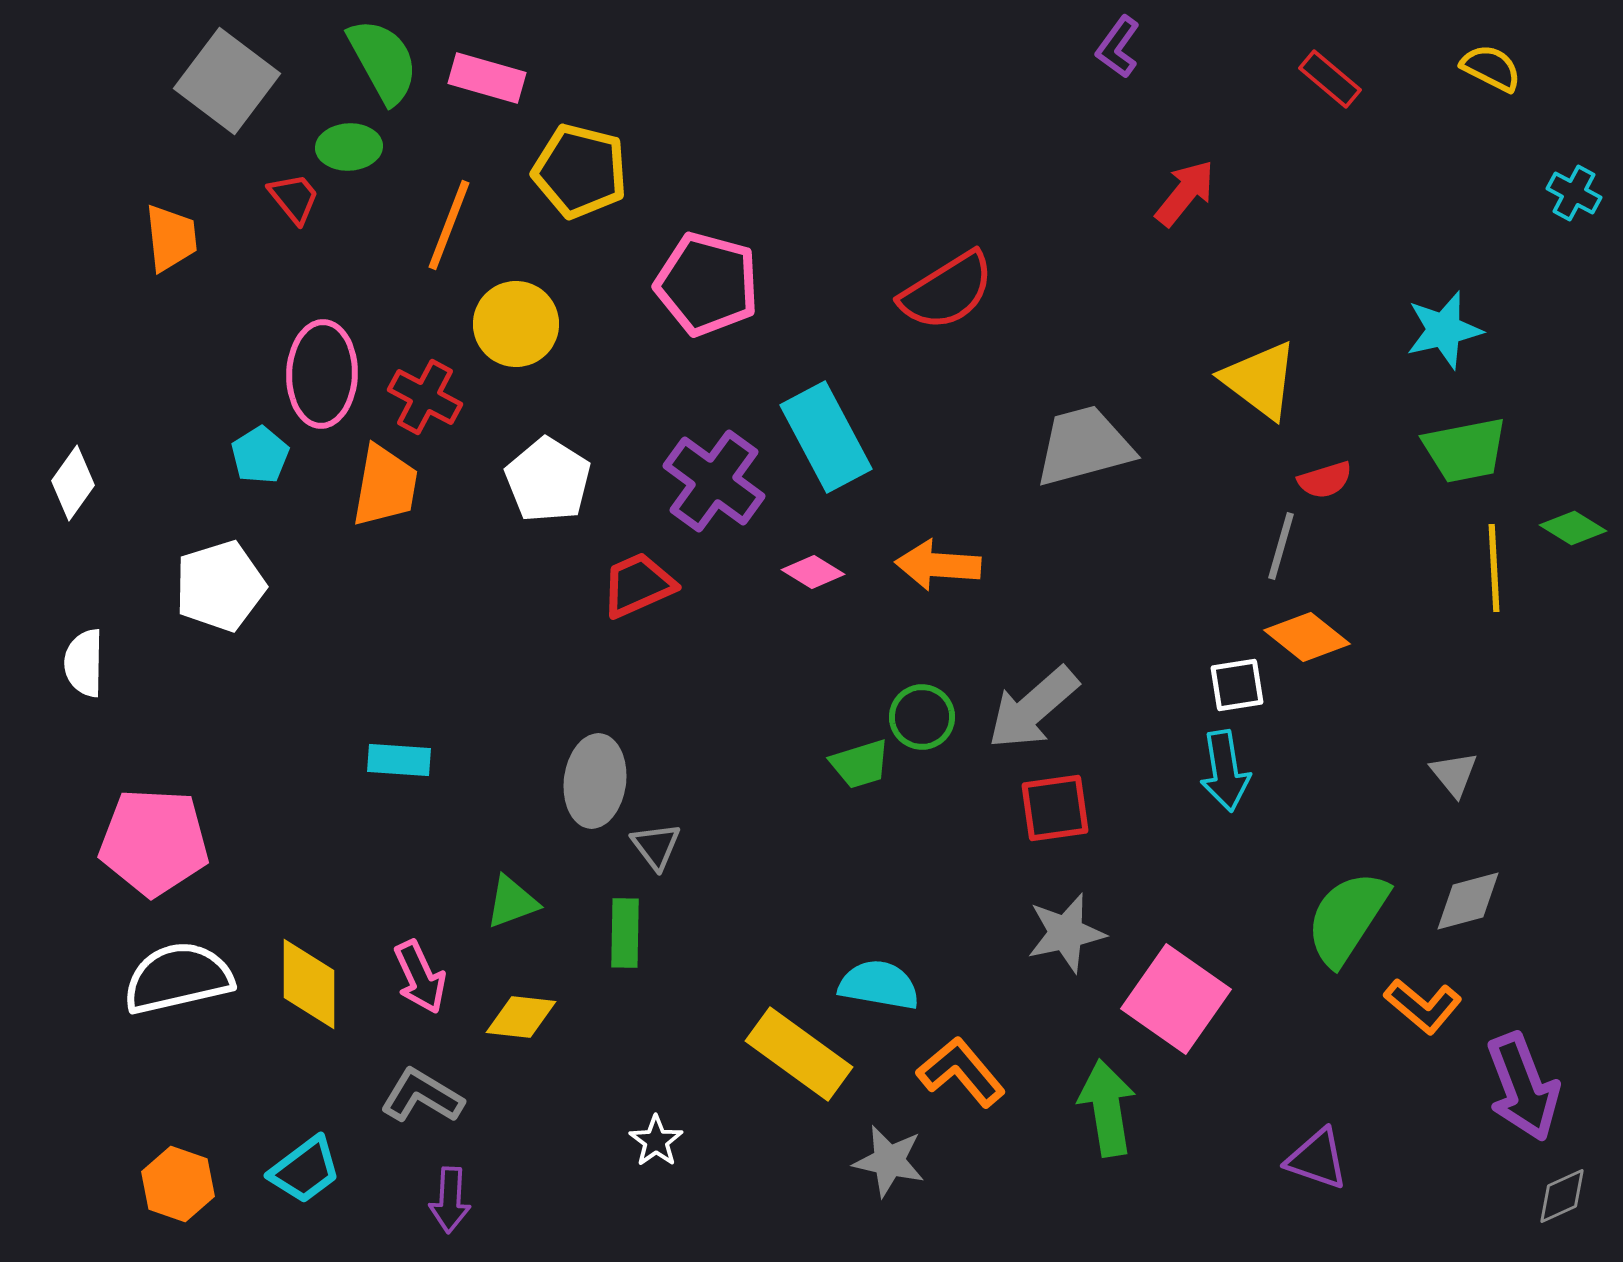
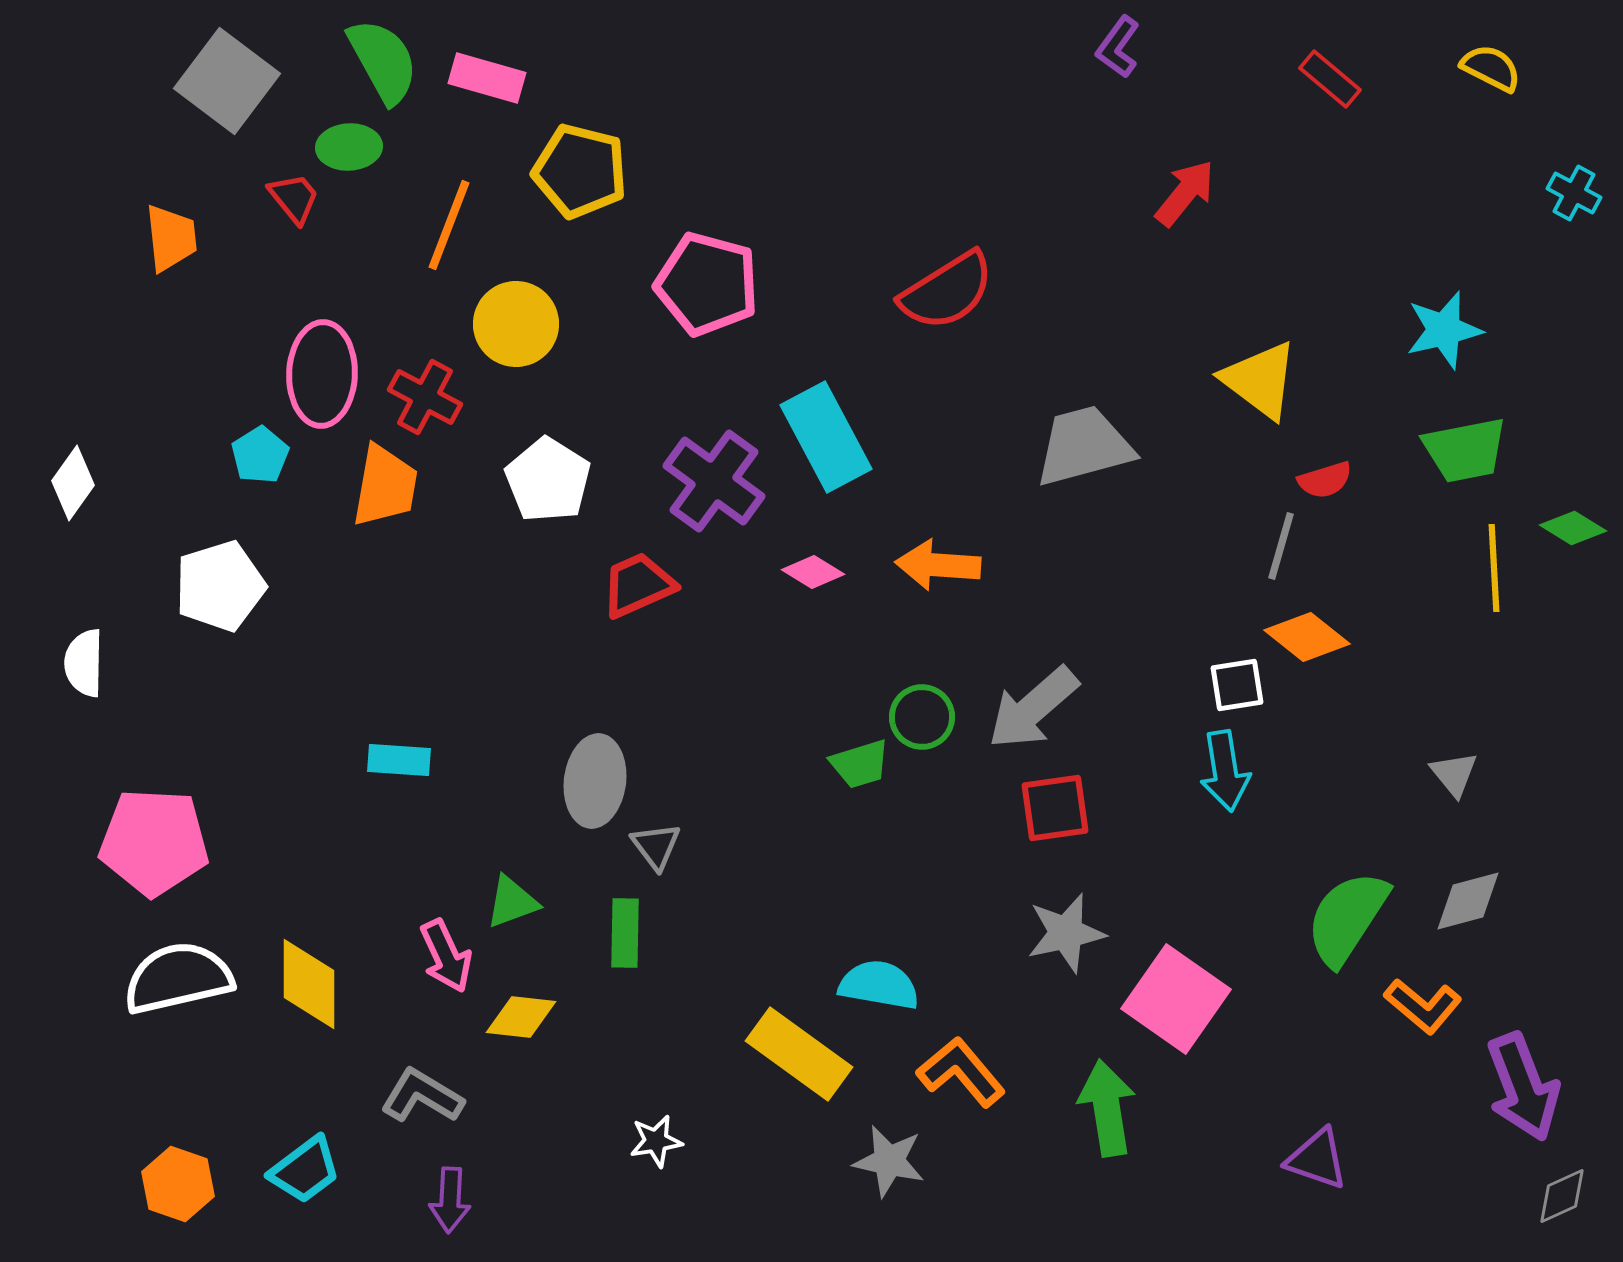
pink arrow at (420, 977): moved 26 px right, 21 px up
white star at (656, 1141): rotated 26 degrees clockwise
